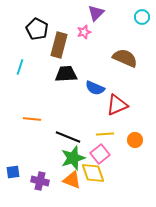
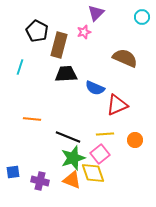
black pentagon: moved 2 px down
